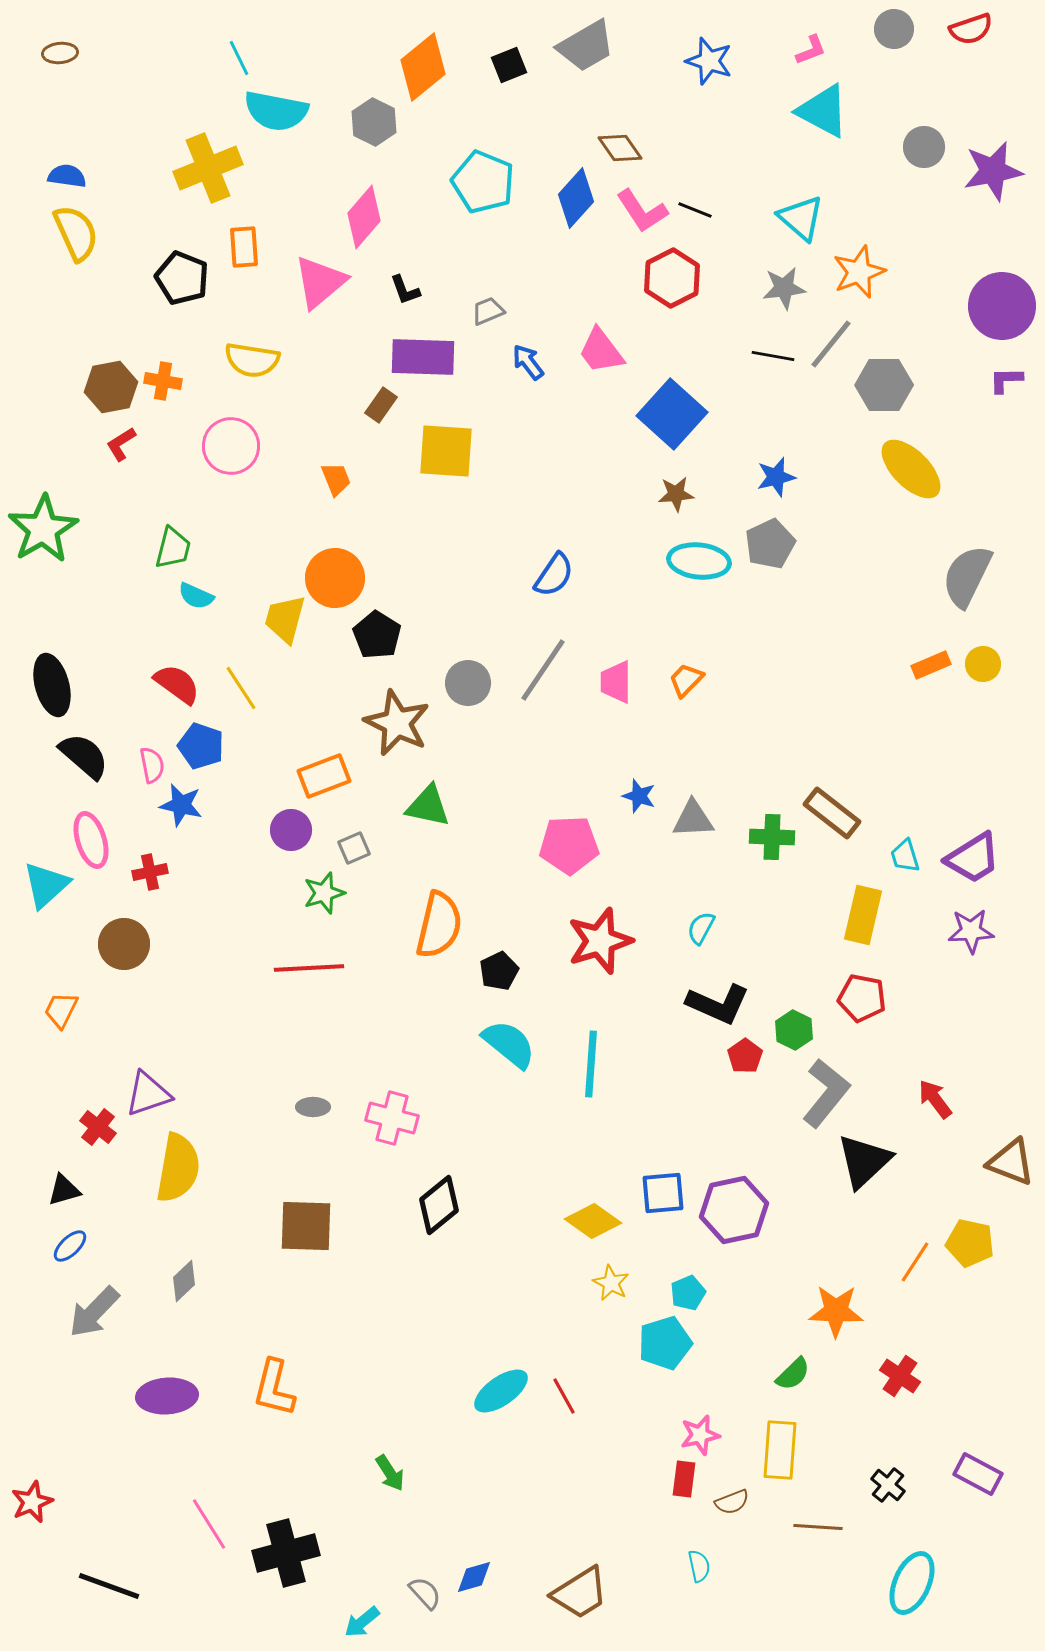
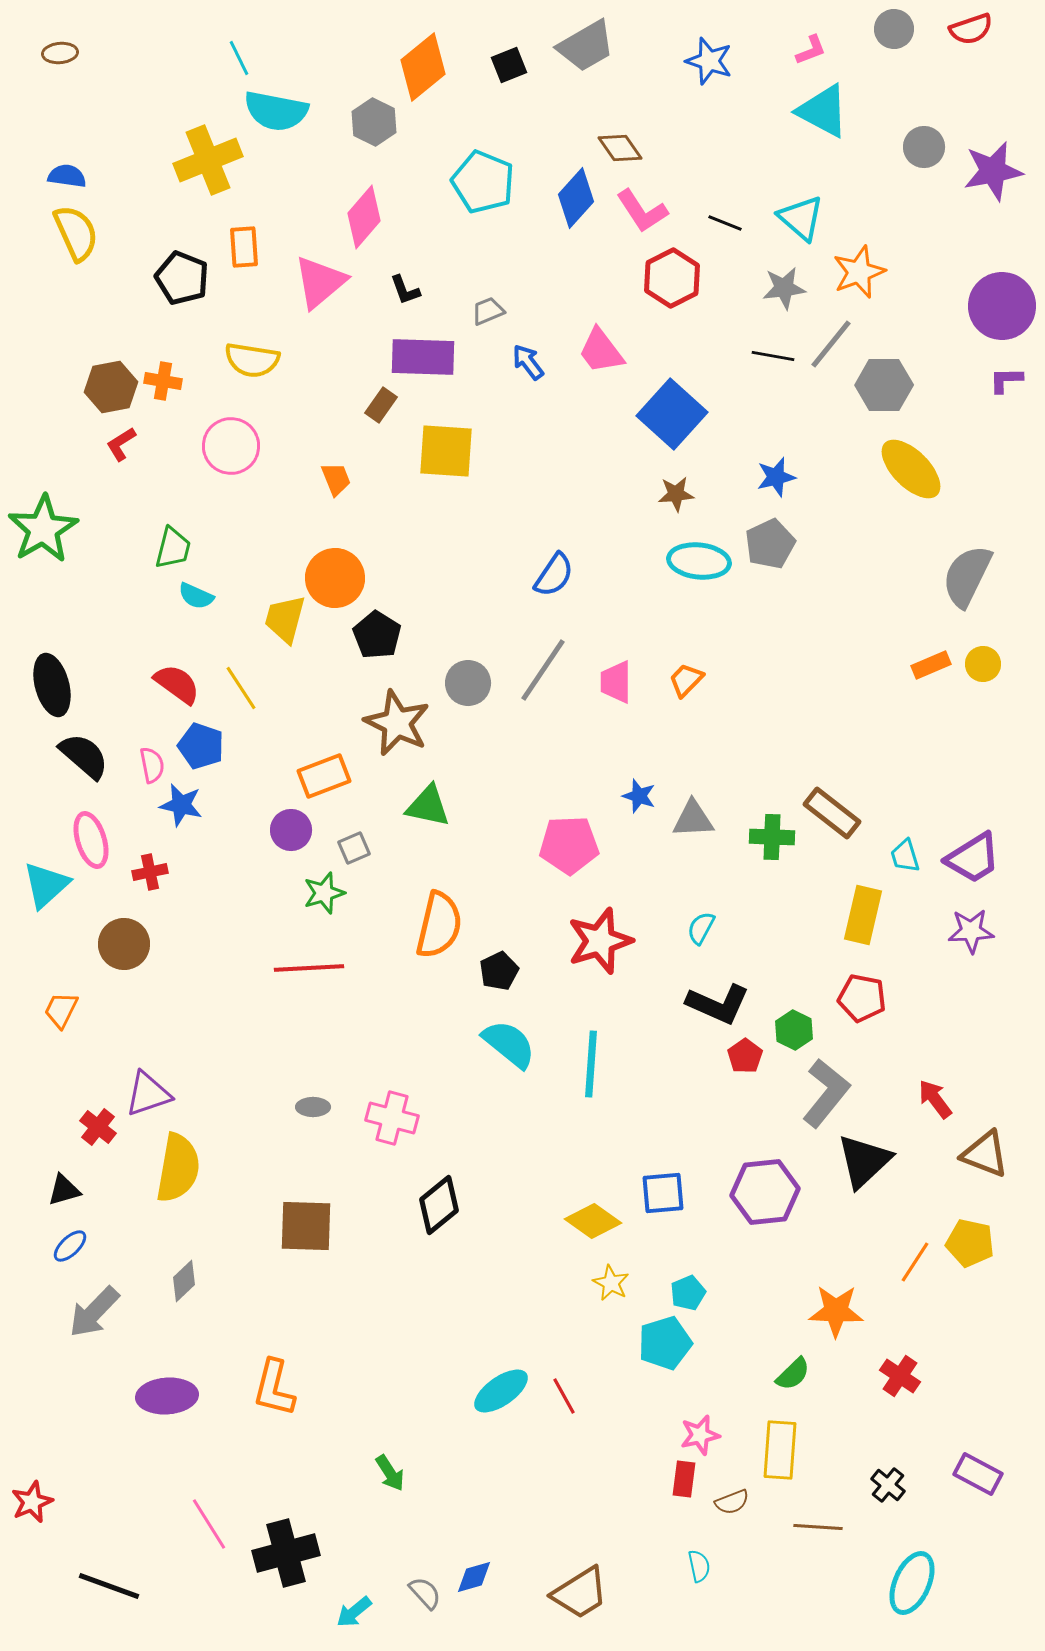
yellow cross at (208, 168): moved 8 px up
black line at (695, 210): moved 30 px right, 13 px down
brown triangle at (1011, 1162): moved 26 px left, 8 px up
purple hexagon at (734, 1210): moved 31 px right, 18 px up; rotated 6 degrees clockwise
cyan arrow at (362, 1622): moved 8 px left, 10 px up
